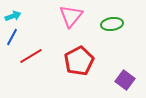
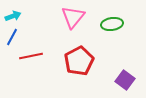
pink triangle: moved 2 px right, 1 px down
red line: rotated 20 degrees clockwise
